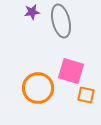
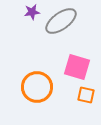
gray ellipse: rotated 68 degrees clockwise
pink square: moved 6 px right, 4 px up
orange circle: moved 1 px left, 1 px up
